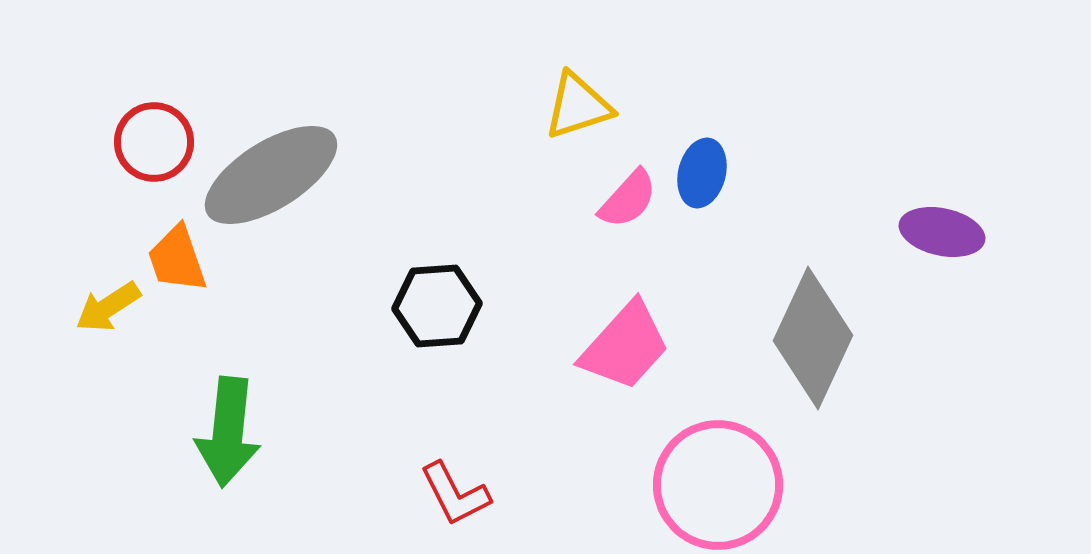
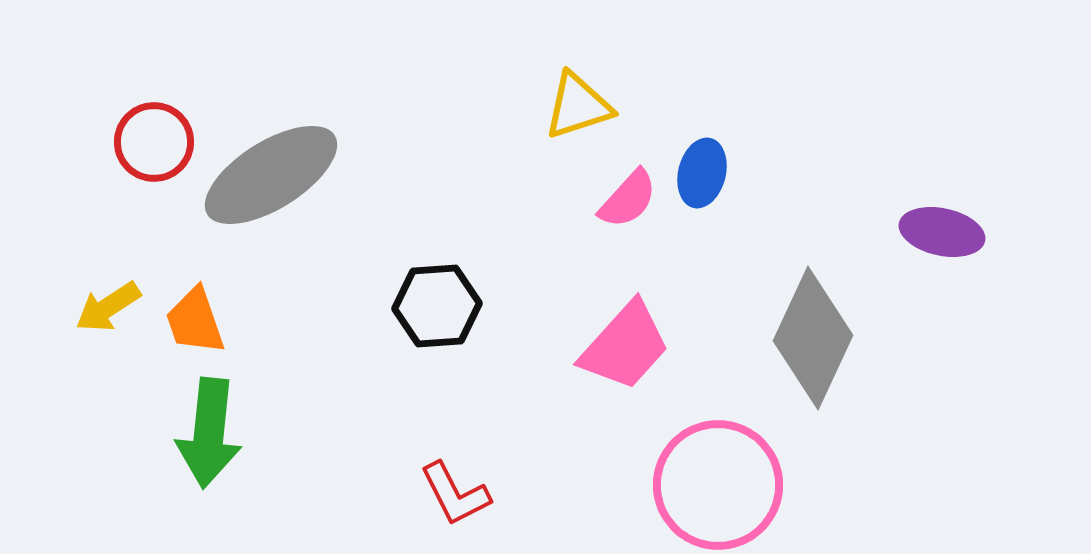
orange trapezoid: moved 18 px right, 62 px down
green arrow: moved 19 px left, 1 px down
